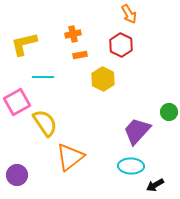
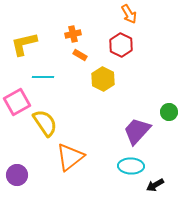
orange rectangle: rotated 40 degrees clockwise
